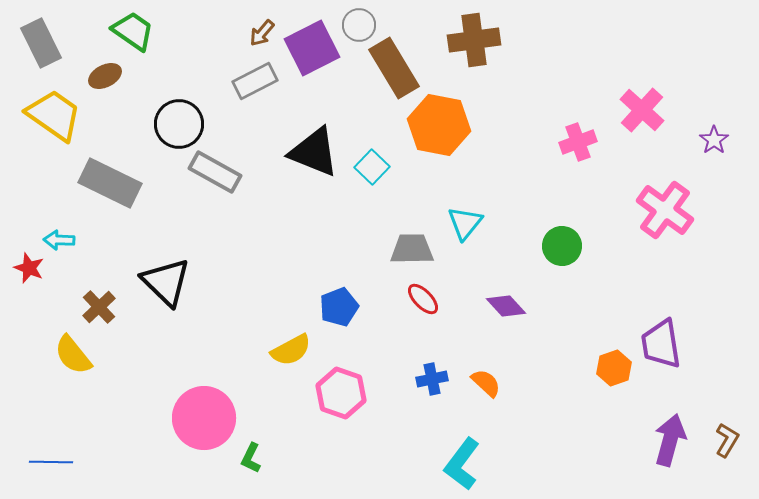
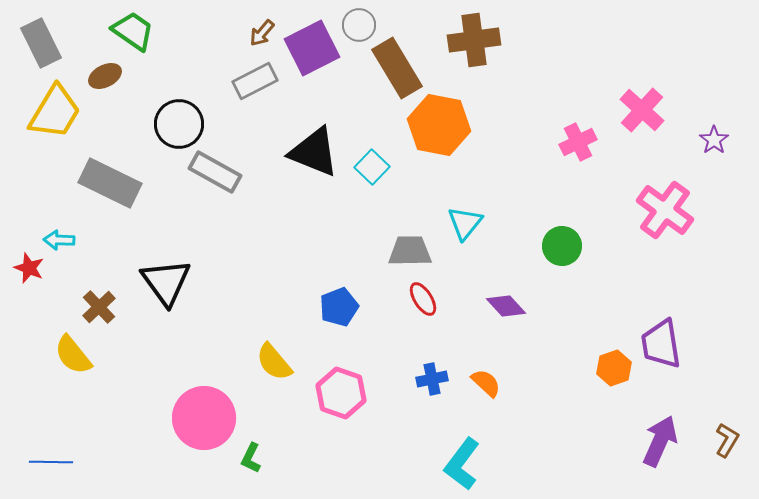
brown rectangle at (394, 68): moved 3 px right
yellow trapezoid at (54, 115): moved 1 px right, 3 px up; rotated 86 degrees clockwise
pink cross at (578, 142): rotated 6 degrees counterclockwise
gray trapezoid at (412, 249): moved 2 px left, 2 px down
black triangle at (166, 282): rotated 10 degrees clockwise
red ellipse at (423, 299): rotated 12 degrees clockwise
yellow semicircle at (291, 350): moved 17 px left, 12 px down; rotated 78 degrees clockwise
purple arrow at (670, 440): moved 10 px left, 1 px down; rotated 9 degrees clockwise
